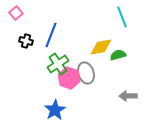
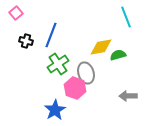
cyan line: moved 4 px right
pink hexagon: moved 6 px right, 10 px down
